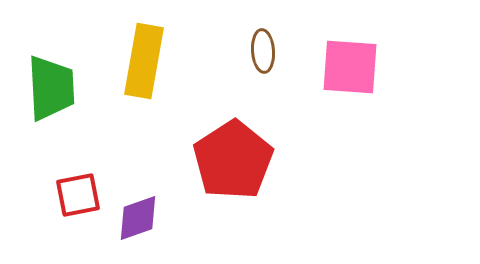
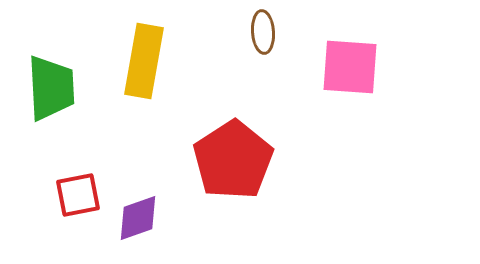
brown ellipse: moved 19 px up
